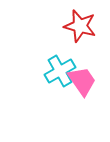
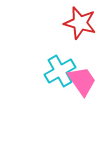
red star: moved 3 px up
